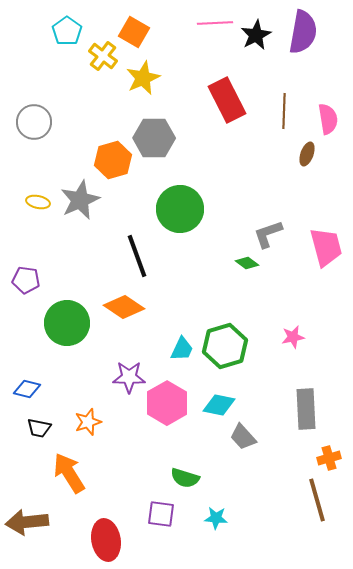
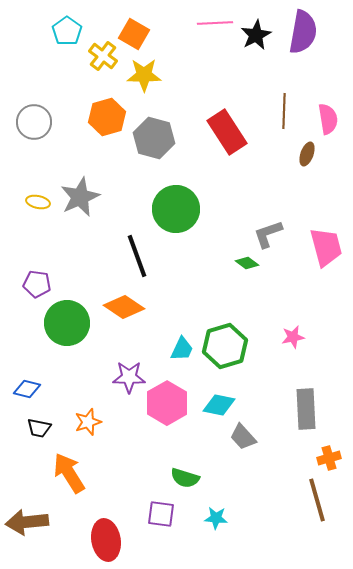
orange square at (134, 32): moved 2 px down
yellow star at (143, 78): moved 1 px right, 3 px up; rotated 24 degrees clockwise
red rectangle at (227, 100): moved 32 px down; rotated 6 degrees counterclockwise
gray hexagon at (154, 138): rotated 15 degrees clockwise
orange hexagon at (113, 160): moved 6 px left, 43 px up
gray star at (80, 200): moved 3 px up
green circle at (180, 209): moved 4 px left
purple pentagon at (26, 280): moved 11 px right, 4 px down
